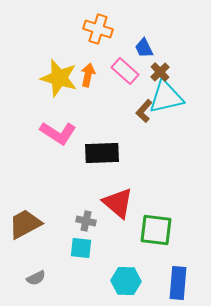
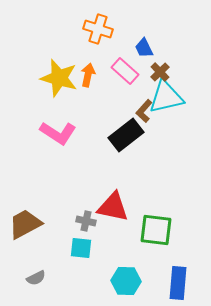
black rectangle: moved 24 px right, 18 px up; rotated 36 degrees counterclockwise
red triangle: moved 5 px left, 4 px down; rotated 28 degrees counterclockwise
